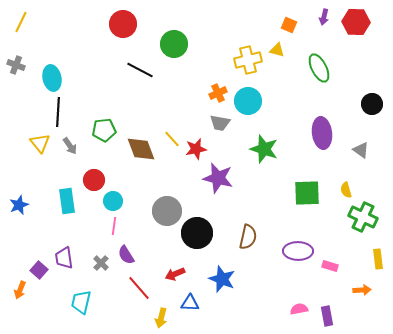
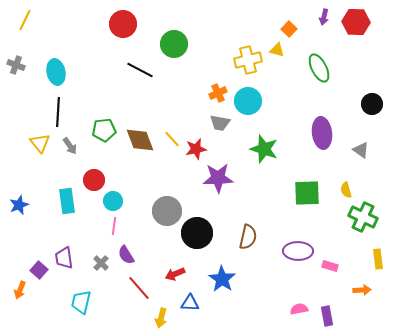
yellow line at (21, 22): moved 4 px right, 2 px up
orange square at (289, 25): moved 4 px down; rotated 21 degrees clockwise
cyan ellipse at (52, 78): moved 4 px right, 6 px up
brown diamond at (141, 149): moved 1 px left, 9 px up
purple star at (218, 178): rotated 16 degrees counterclockwise
blue star at (222, 279): rotated 12 degrees clockwise
